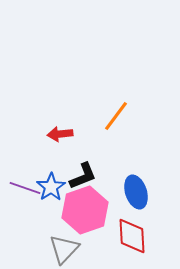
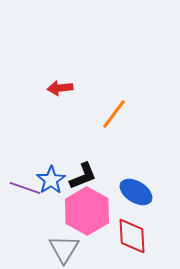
orange line: moved 2 px left, 2 px up
red arrow: moved 46 px up
blue star: moved 7 px up
blue ellipse: rotated 40 degrees counterclockwise
pink hexagon: moved 2 px right, 1 px down; rotated 12 degrees counterclockwise
gray triangle: rotated 12 degrees counterclockwise
